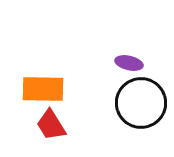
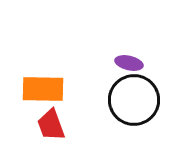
black circle: moved 7 px left, 3 px up
red trapezoid: rotated 12 degrees clockwise
